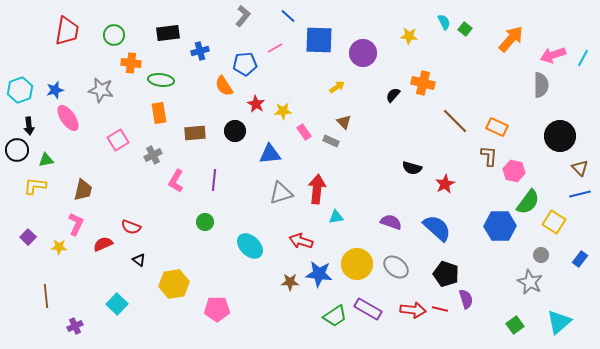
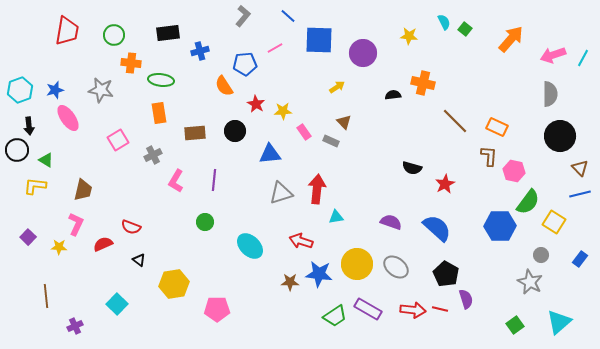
gray semicircle at (541, 85): moved 9 px right, 9 px down
black semicircle at (393, 95): rotated 42 degrees clockwise
green triangle at (46, 160): rotated 42 degrees clockwise
black pentagon at (446, 274): rotated 10 degrees clockwise
